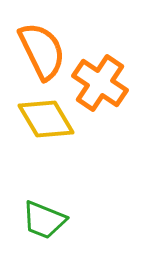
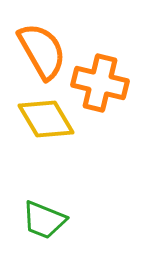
orange semicircle: rotated 4 degrees counterclockwise
orange cross: rotated 20 degrees counterclockwise
